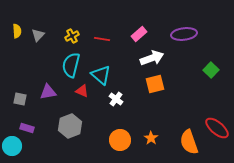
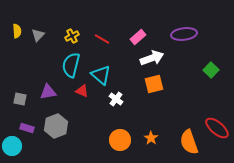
pink rectangle: moved 1 px left, 3 px down
red line: rotated 21 degrees clockwise
orange square: moved 1 px left
gray hexagon: moved 14 px left
